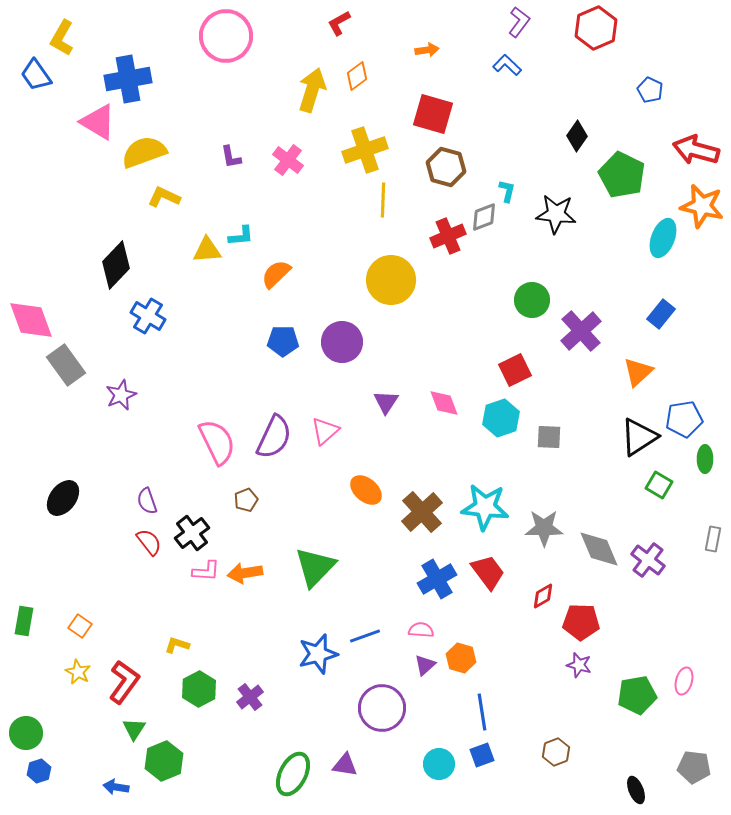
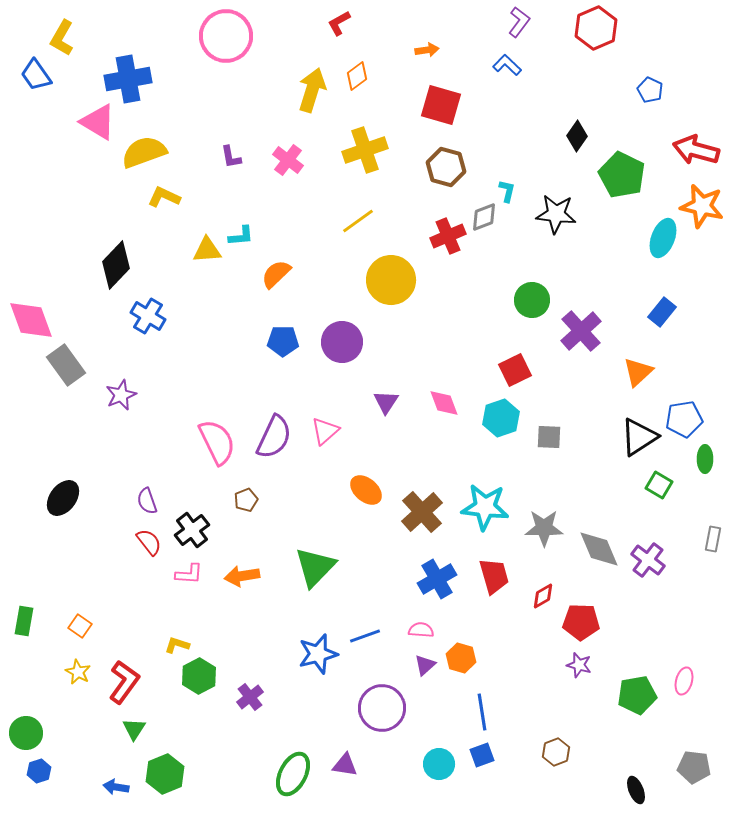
red square at (433, 114): moved 8 px right, 9 px up
yellow line at (383, 200): moved 25 px left, 21 px down; rotated 52 degrees clockwise
blue rectangle at (661, 314): moved 1 px right, 2 px up
black cross at (192, 533): moved 3 px up
pink L-shape at (206, 571): moved 17 px left, 3 px down
red trapezoid at (488, 572): moved 6 px right, 4 px down; rotated 21 degrees clockwise
orange arrow at (245, 573): moved 3 px left, 3 px down
green hexagon at (199, 689): moved 13 px up
green hexagon at (164, 761): moved 1 px right, 13 px down
